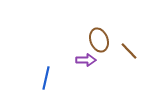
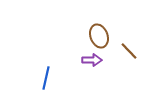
brown ellipse: moved 4 px up
purple arrow: moved 6 px right
